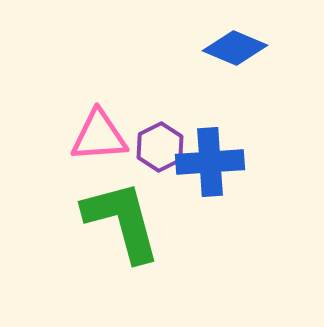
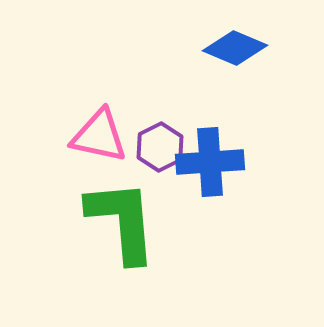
pink triangle: rotated 16 degrees clockwise
green L-shape: rotated 10 degrees clockwise
